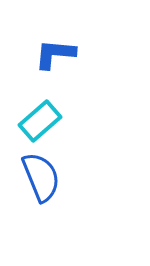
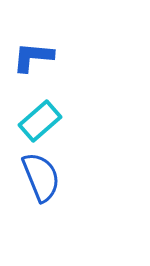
blue L-shape: moved 22 px left, 3 px down
